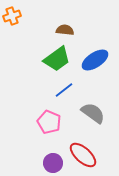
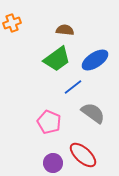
orange cross: moved 7 px down
blue line: moved 9 px right, 3 px up
